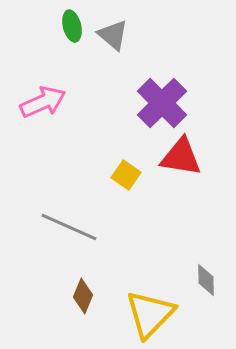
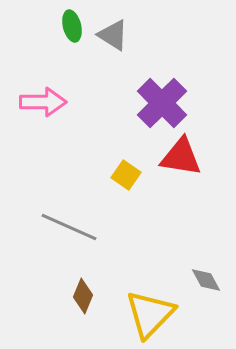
gray triangle: rotated 8 degrees counterclockwise
pink arrow: rotated 24 degrees clockwise
gray diamond: rotated 28 degrees counterclockwise
